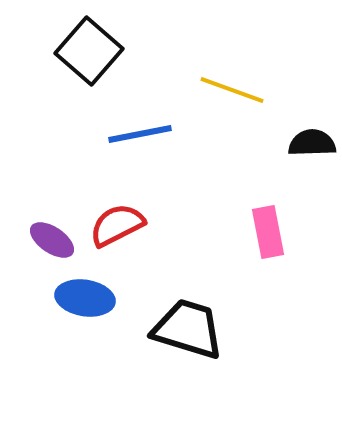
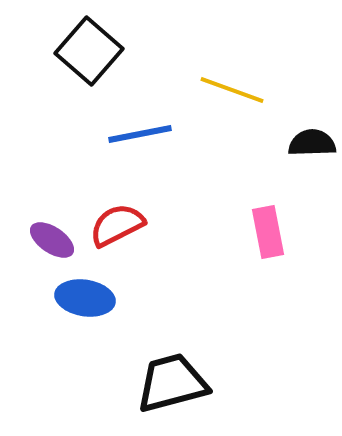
black trapezoid: moved 16 px left, 54 px down; rotated 32 degrees counterclockwise
